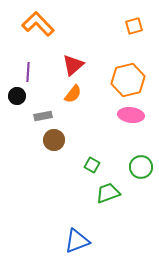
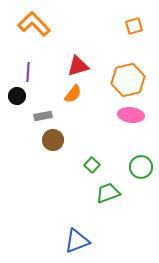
orange L-shape: moved 4 px left
red triangle: moved 5 px right, 1 px down; rotated 25 degrees clockwise
brown circle: moved 1 px left
green square: rotated 14 degrees clockwise
